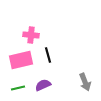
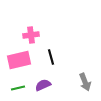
pink cross: rotated 14 degrees counterclockwise
black line: moved 3 px right, 2 px down
pink rectangle: moved 2 px left
